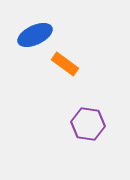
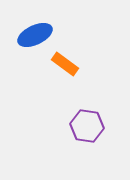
purple hexagon: moved 1 px left, 2 px down
